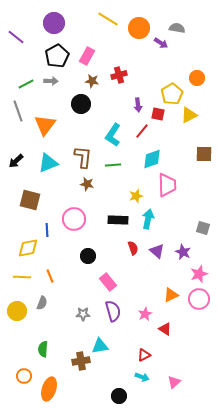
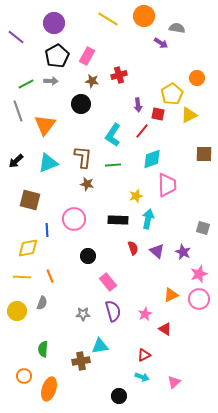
orange circle at (139, 28): moved 5 px right, 12 px up
